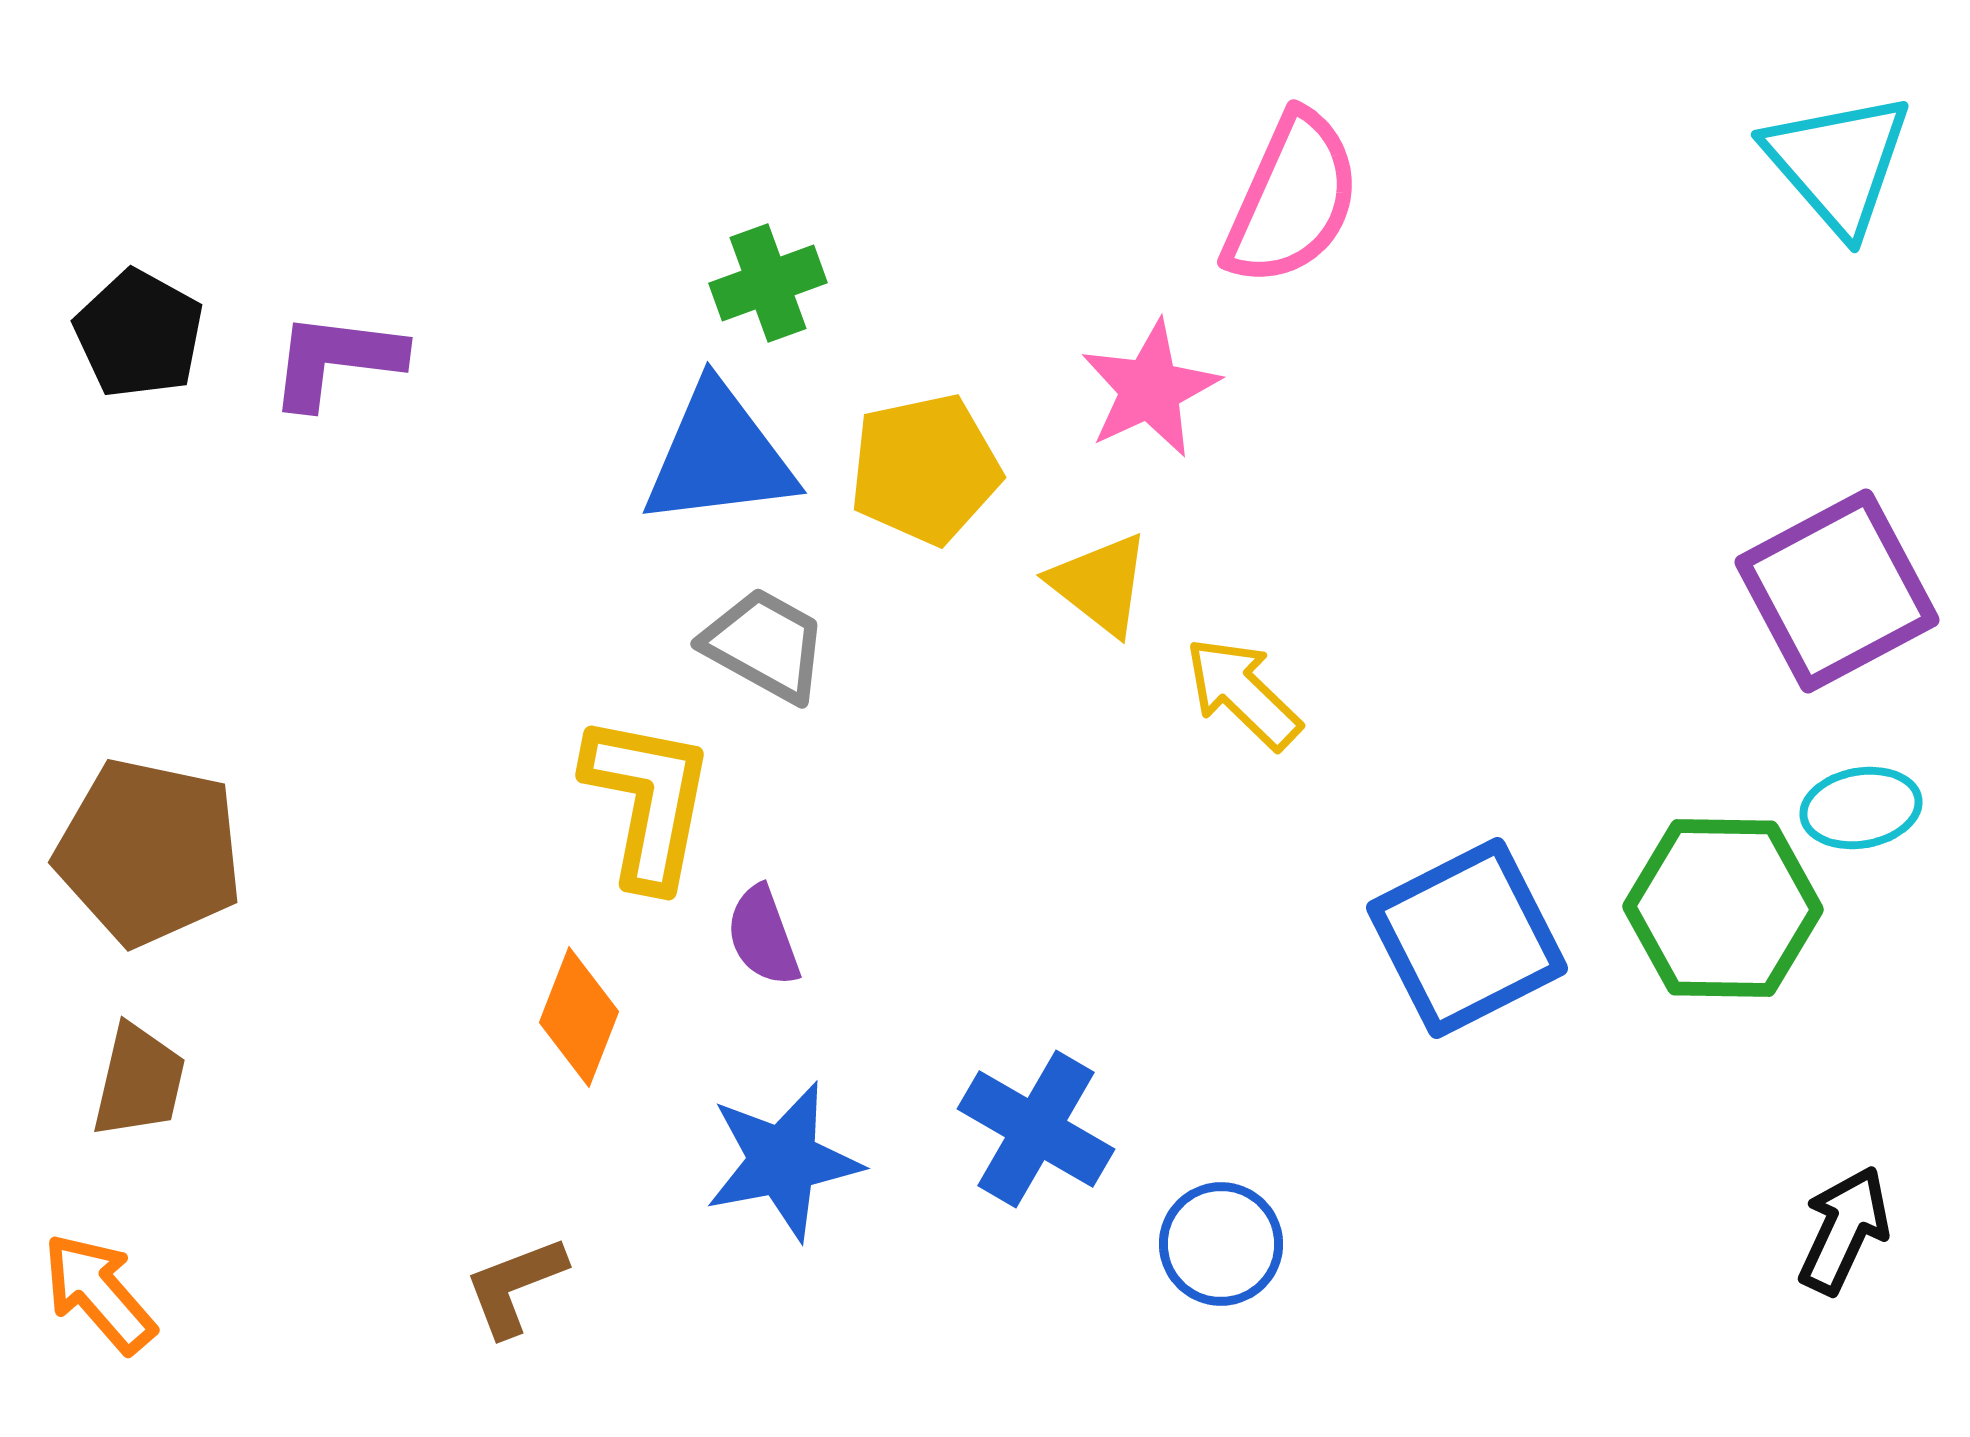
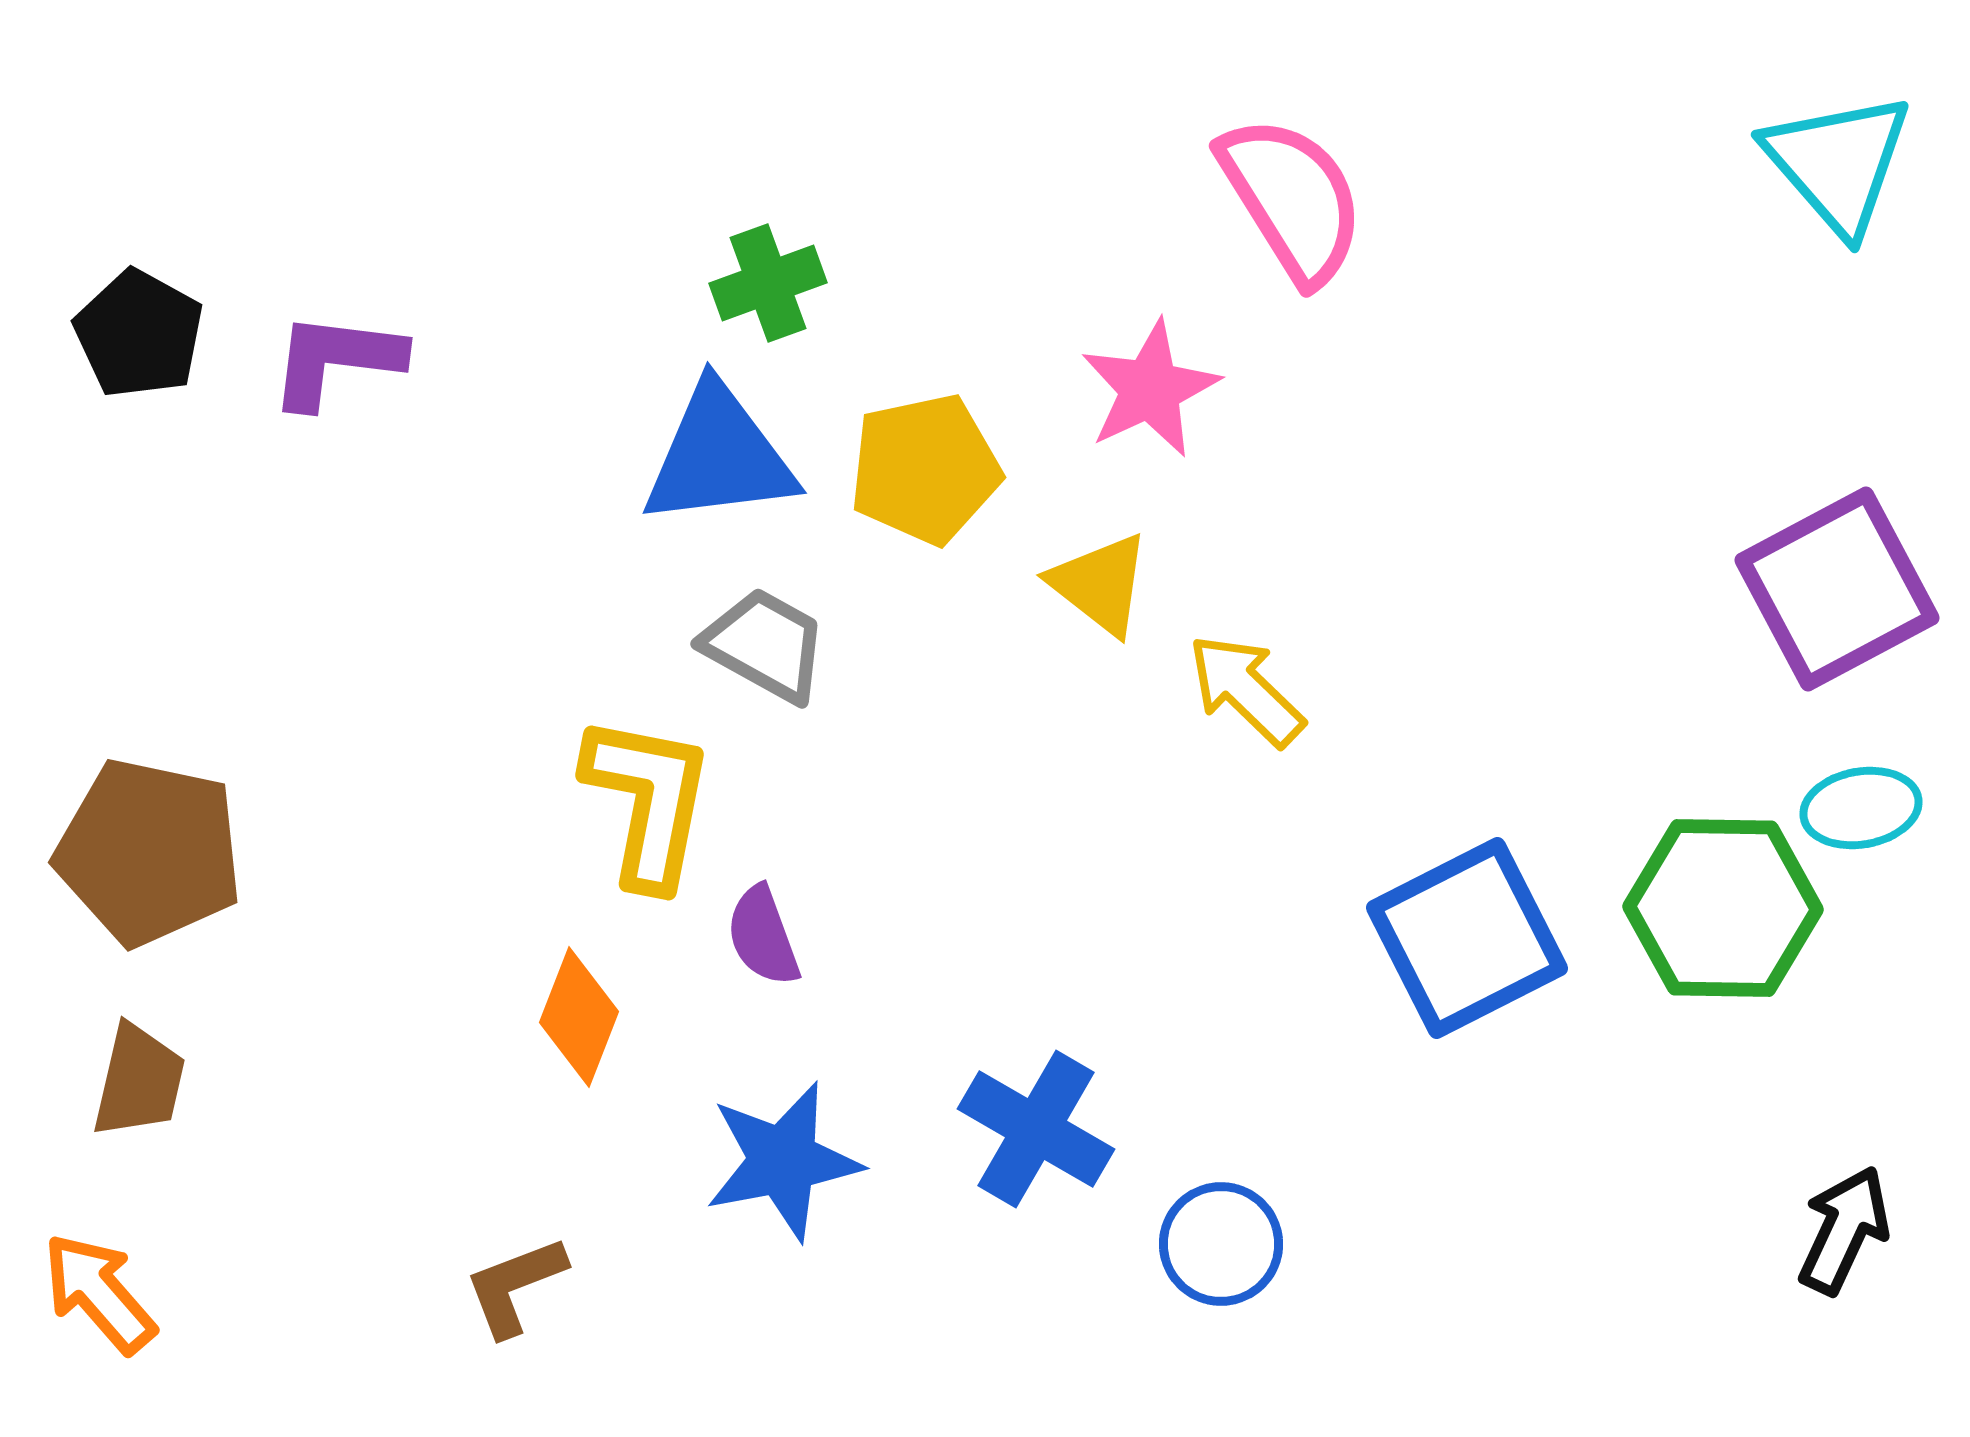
pink semicircle: rotated 56 degrees counterclockwise
purple square: moved 2 px up
yellow arrow: moved 3 px right, 3 px up
